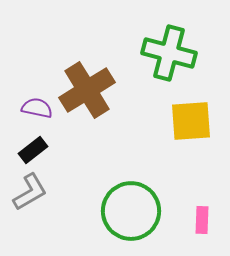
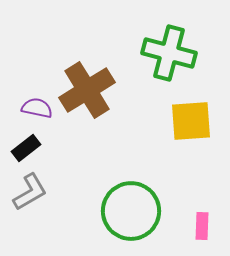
black rectangle: moved 7 px left, 2 px up
pink rectangle: moved 6 px down
